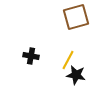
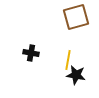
black cross: moved 3 px up
yellow line: rotated 18 degrees counterclockwise
